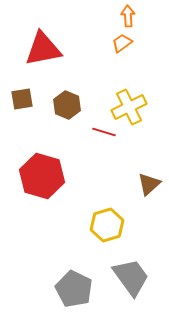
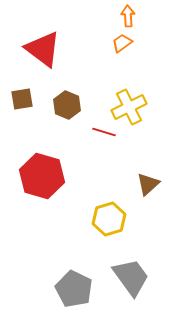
red triangle: rotated 48 degrees clockwise
brown triangle: moved 1 px left
yellow hexagon: moved 2 px right, 6 px up
